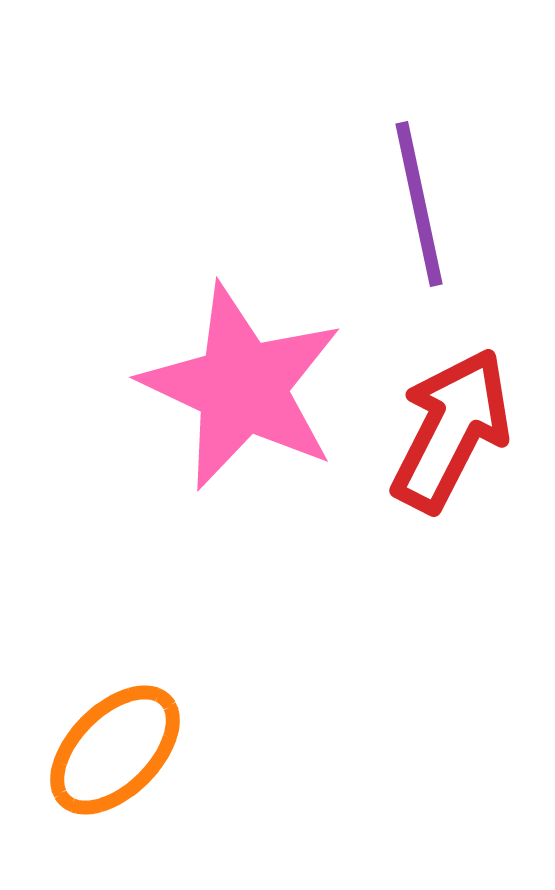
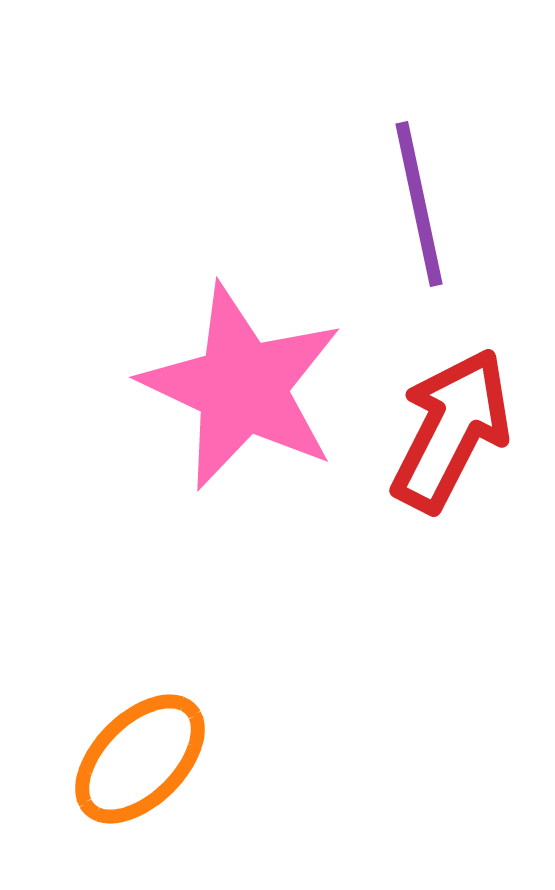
orange ellipse: moved 25 px right, 9 px down
